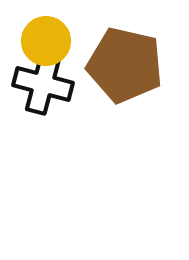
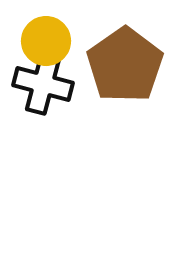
brown pentagon: rotated 24 degrees clockwise
